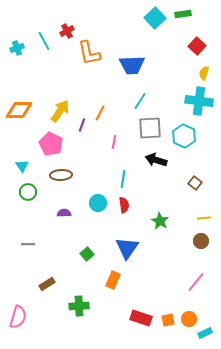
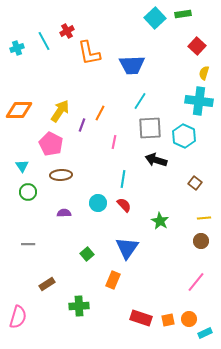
red semicircle at (124, 205): rotated 35 degrees counterclockwise
